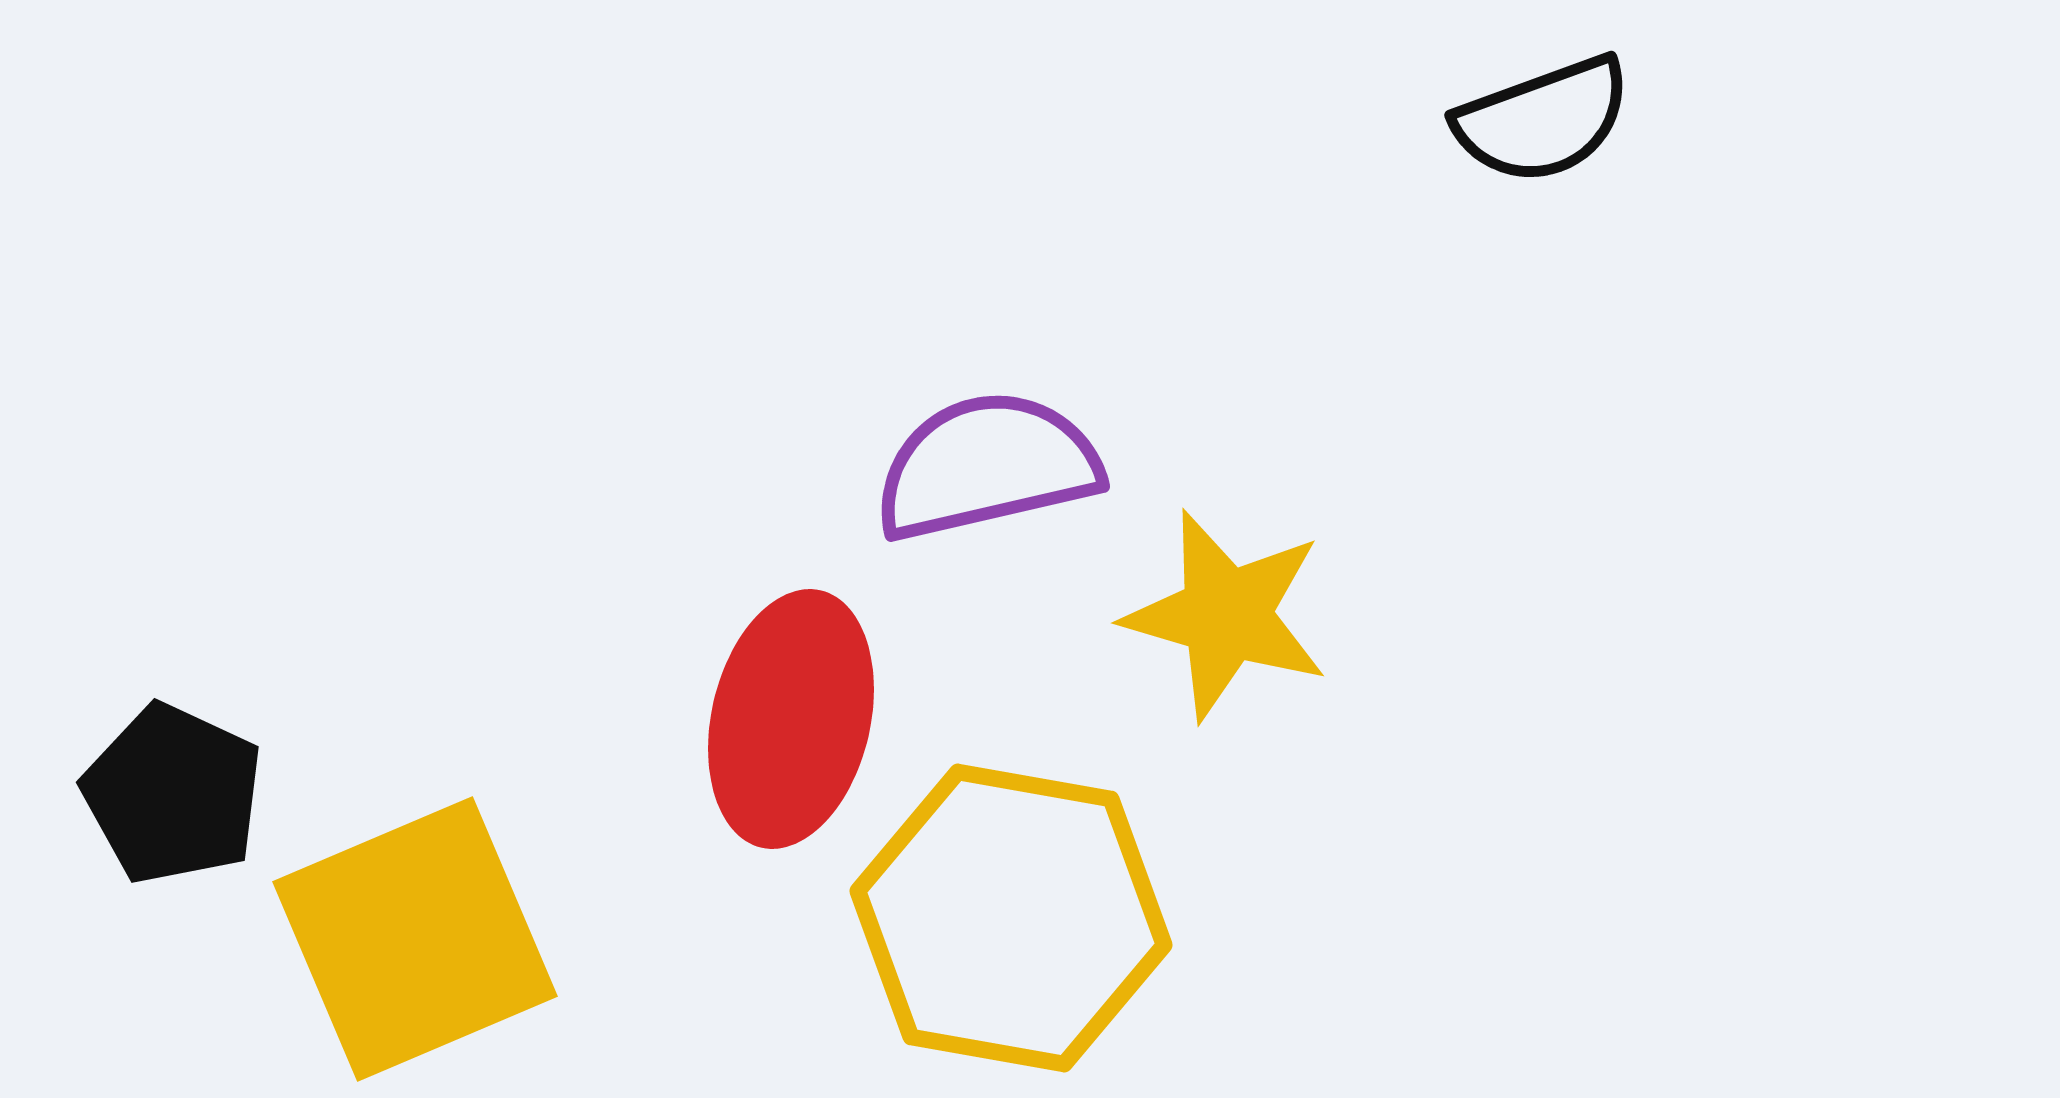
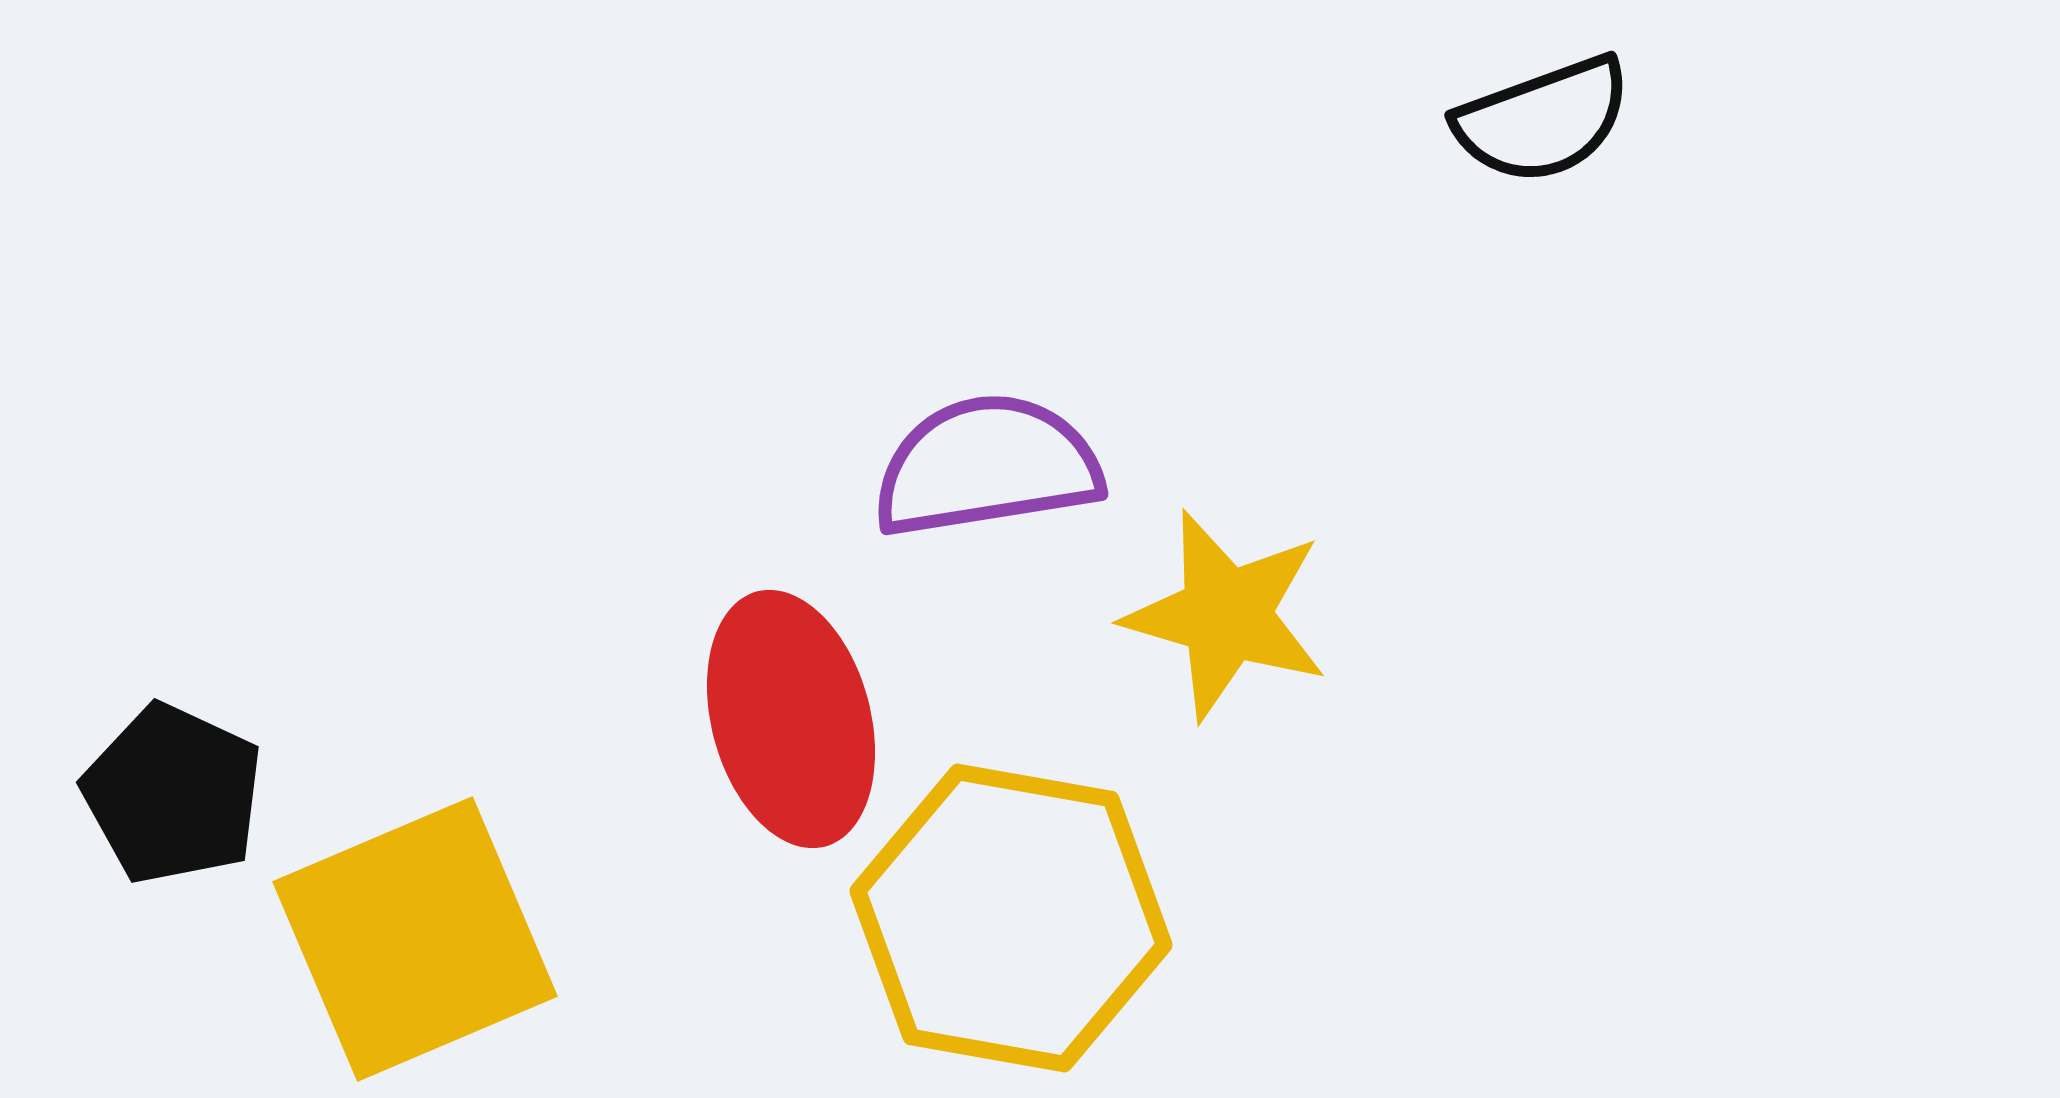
purple semicircle: rotated 4 degrees clockwise
red ellipse: rotated 28 degrees counterclockwise
